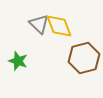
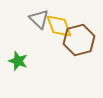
gray triangle: moved 5 px up
brown hexagon: moved 5 px left, 18 px up
